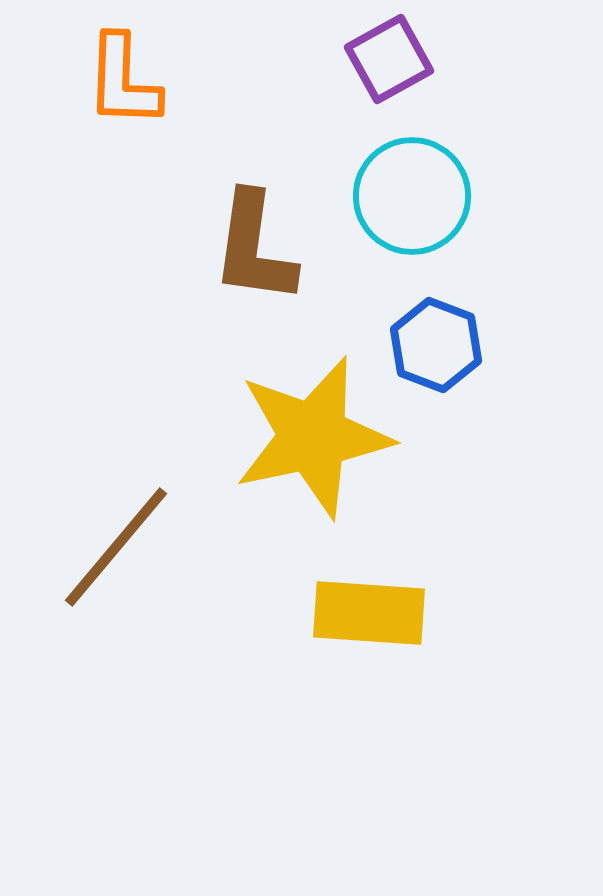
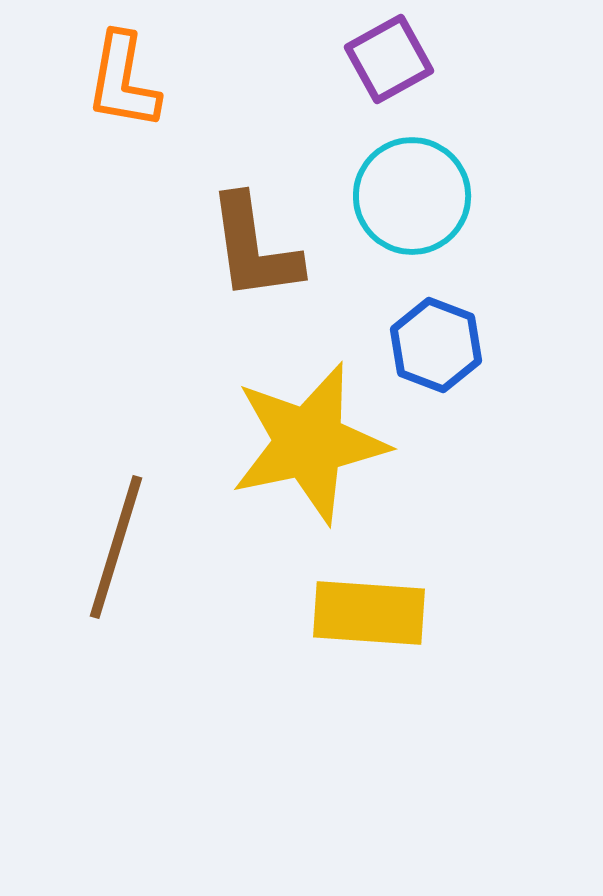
orange L-shape: rotated 8 degrees clockwise
brown L-shape: rotated 16 degrees counterclockwise
yellow star: moved 4 px left, 6 px down
brown line: rotated 23 degrees counterclockwise
